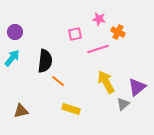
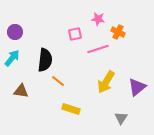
pink star: moved 1 px left
black semicircle: moved 1 px up
yellow arrow: rotated 120 degrees counterclockwise
gray triangle: moved 2 px left, 14 px down; rotated 16 degrees counterclockwise
brown triangle: moved 20 px up; rotated 21 degrees clockwise
